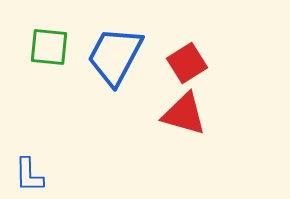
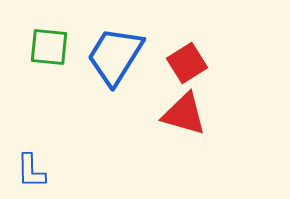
blue trapezoid: rotated 4 degrees clockwise
blue L-shape: moved 2 px right, 4 px up
